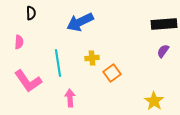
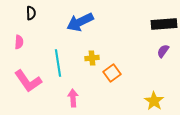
pink arrow: moved 3 px right
